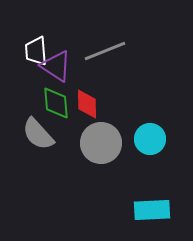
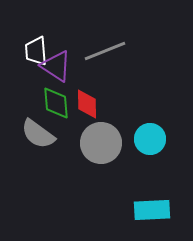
gray semicircle: rotated 12 degrees counterclockwise
